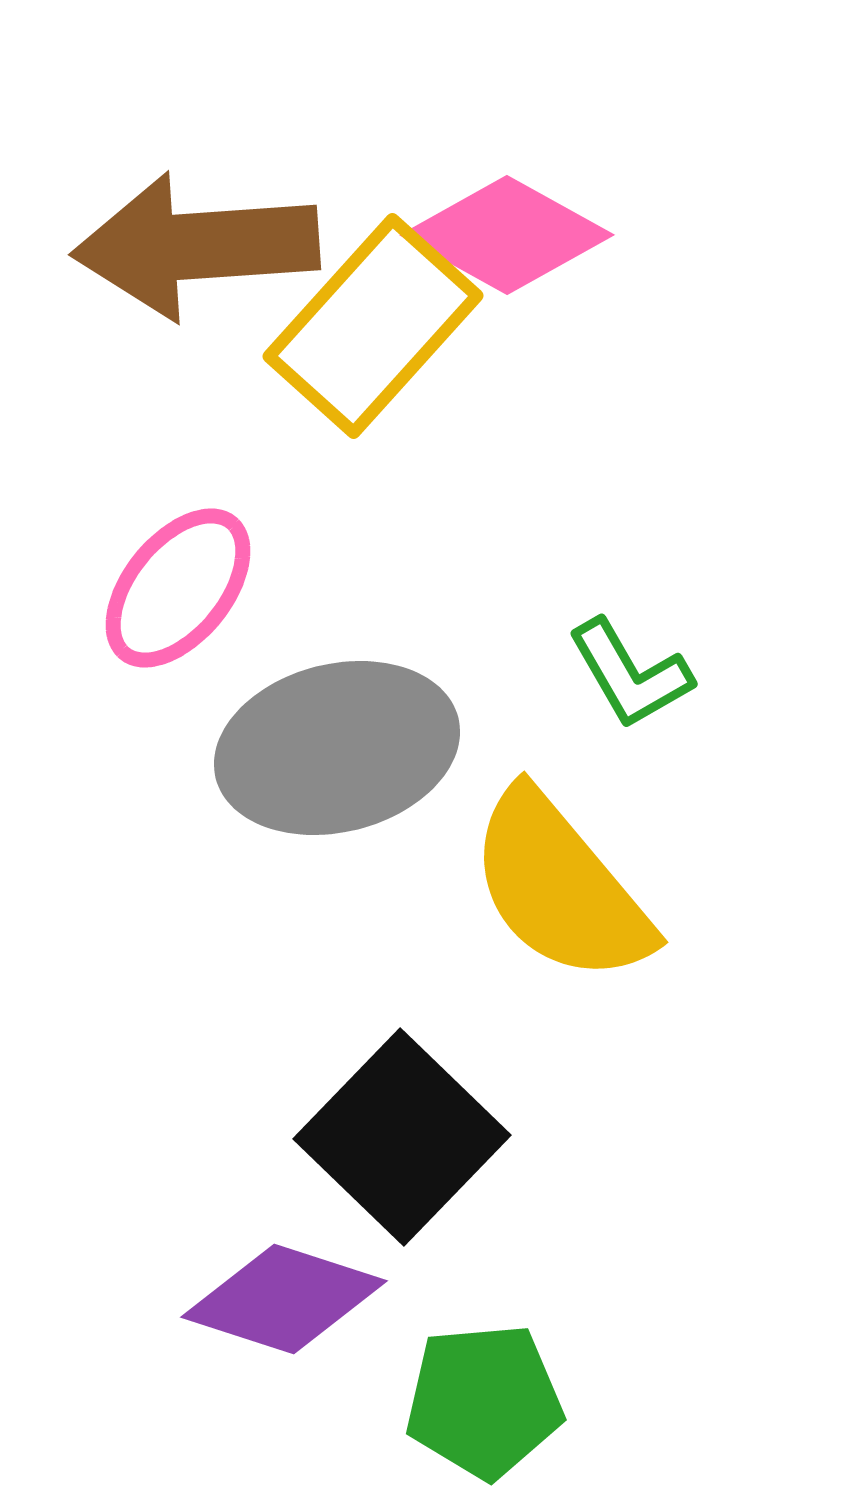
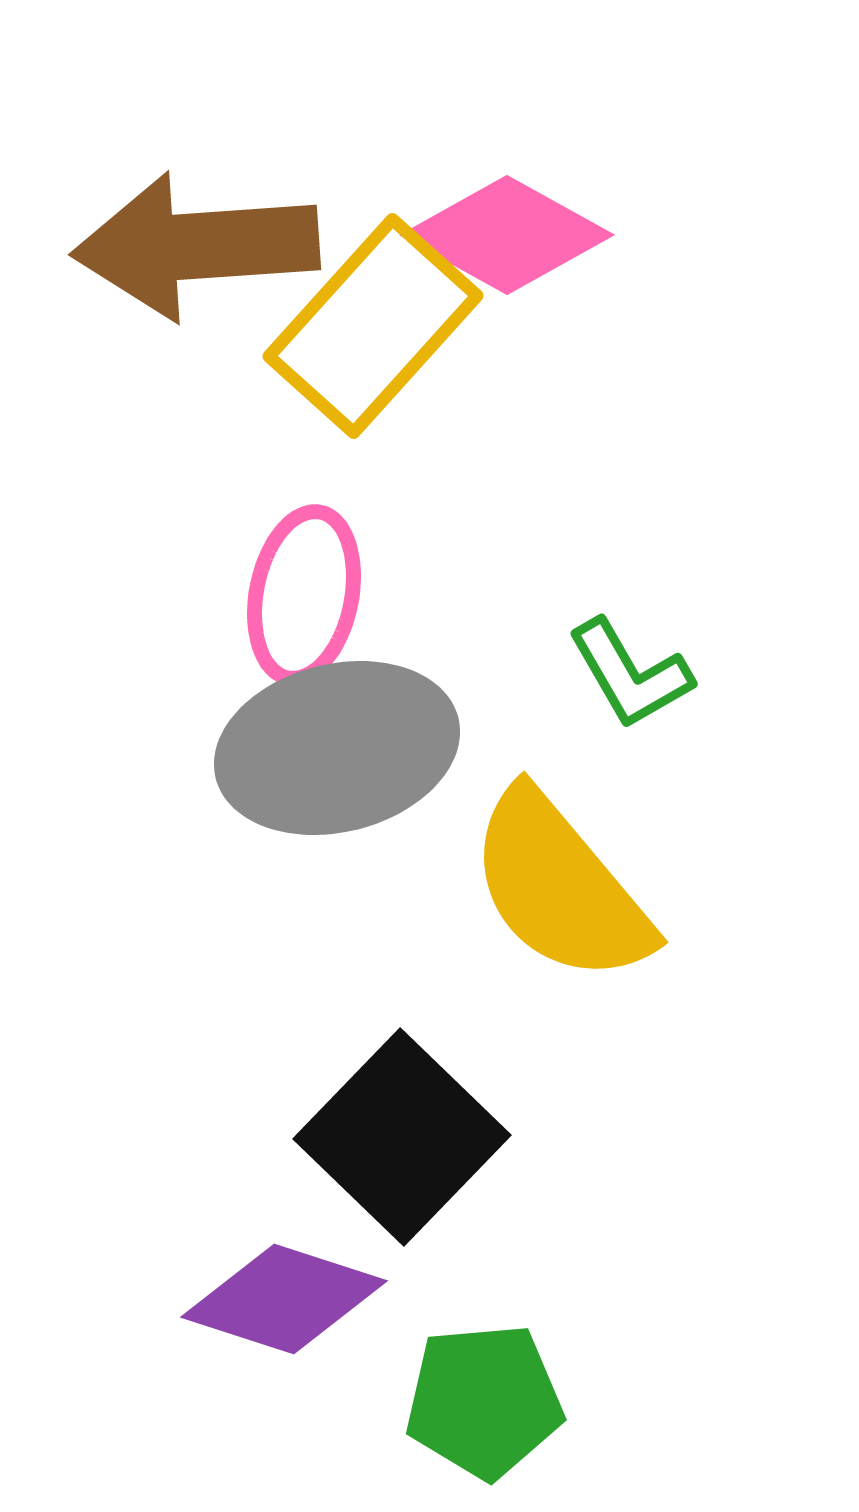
pink ellipse: moved 126 px right, 7 px down; rotated 28 degrees counterclockwise
